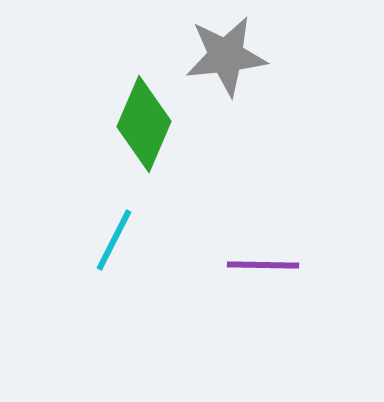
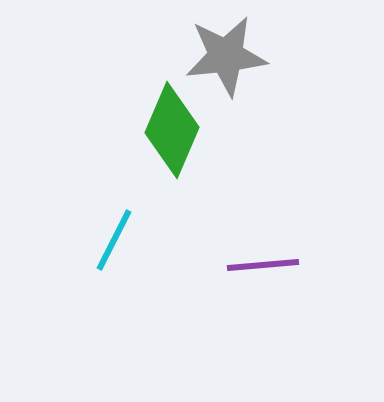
green diamond: moved 28 px right, 6 px down
purple line: rotated 6 degrees counterclockwise
